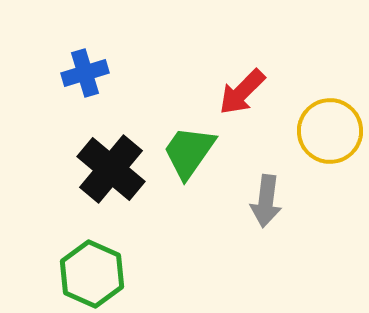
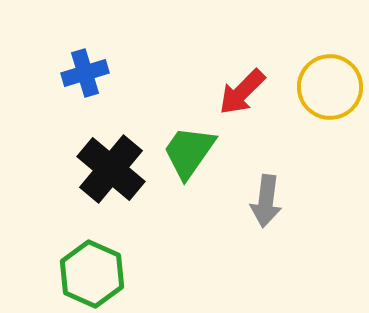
yellow circle: moved 44 px up
